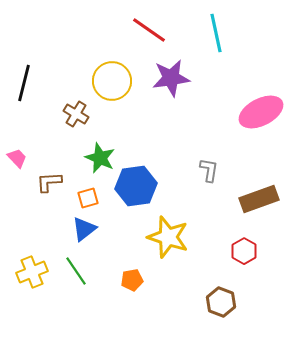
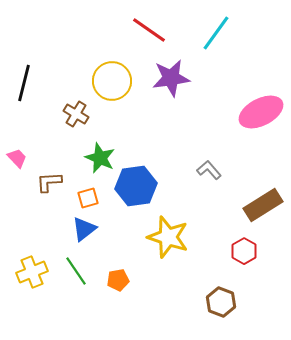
cyan line: rotated 48 degrees clockwise
gray L-shape: rotated 50 degrees counterclockwise
brown rectangle: moved 4 px right, 6 px down; rotated 12 degrees counterclockwise
orange pentagon: moved 14 px left
